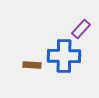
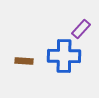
brown rectangle: moved 8 px left, 4 px up
